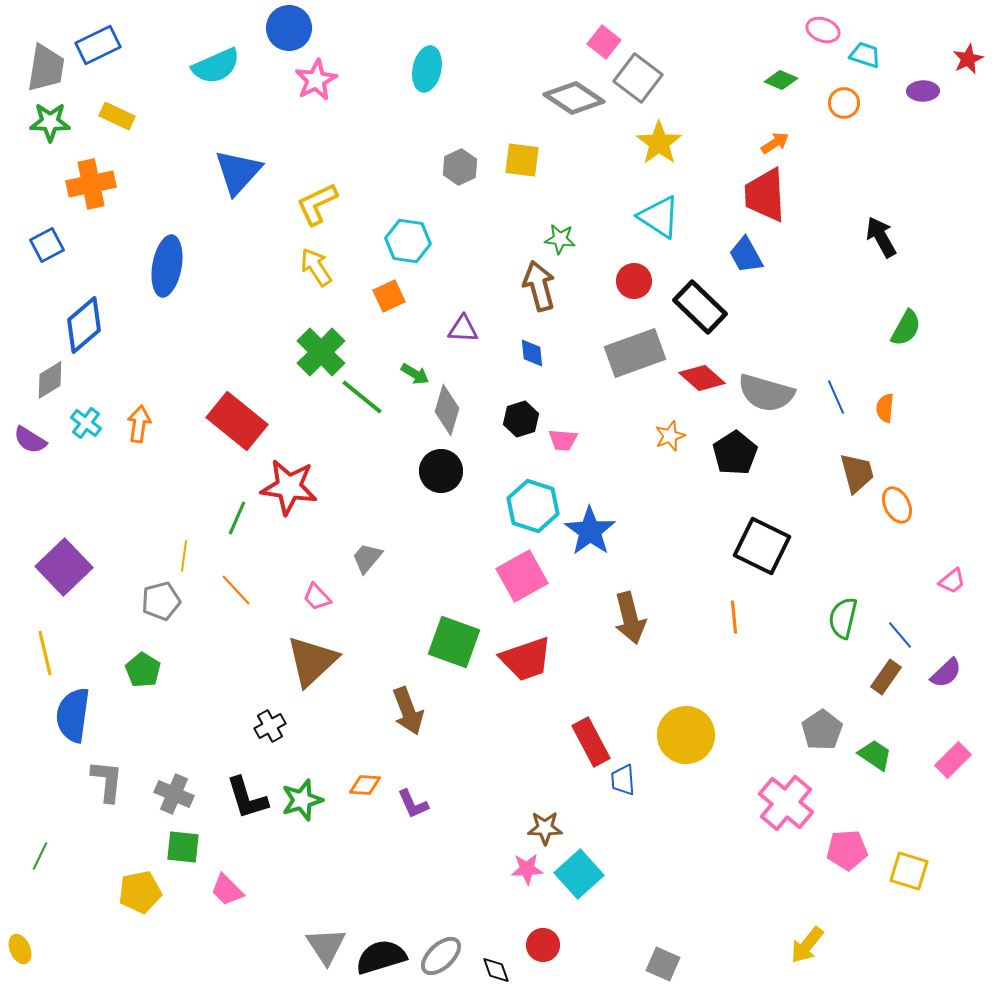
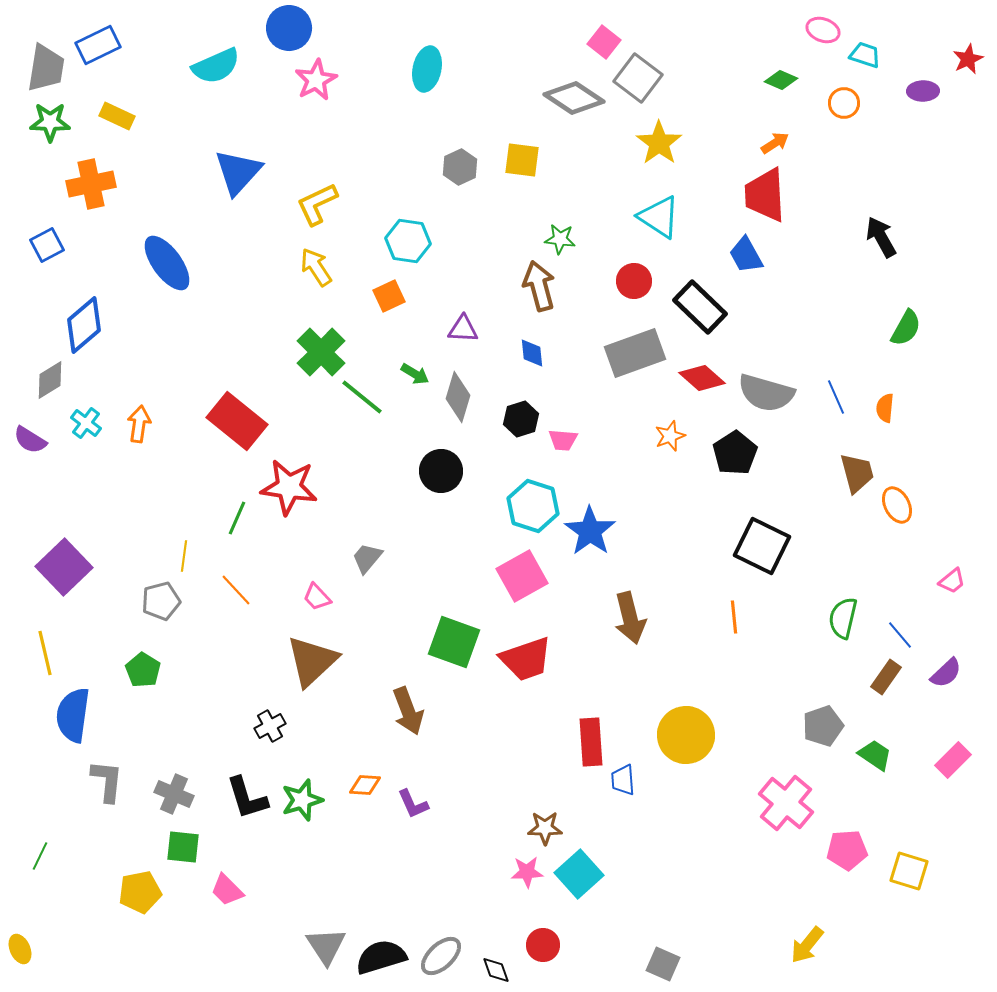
blue ellipse at (167, 266): moved 3 px up; rotated 46 degrees counterclockwise
gray diamond at (447, 410): moved 11 px right, 13 px up
gray pentagon at (822, 730): moved 1 px right, 4 px up; rotated 15 degrees clockwise
red rectangle at (591, 742): rotated 24 degrees clockwise
pink star at (527, 869): moved 3 px down
